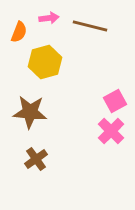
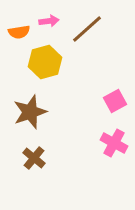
pink arrow: moved 3 px down
brown line: moved 3 px left, 3 px down; rotated 56 degrees counterclockwise
orange semicircle: rotated 60 degrees clockwise
brown star: rotated 24 degrees counterclockwise
pink cross: moved 3 px right, 12 px down; rotated 16 degrees counterclockwise
brown cross: moved 2 px left, 1 px up; rotated 15 degrees counterclockwise
